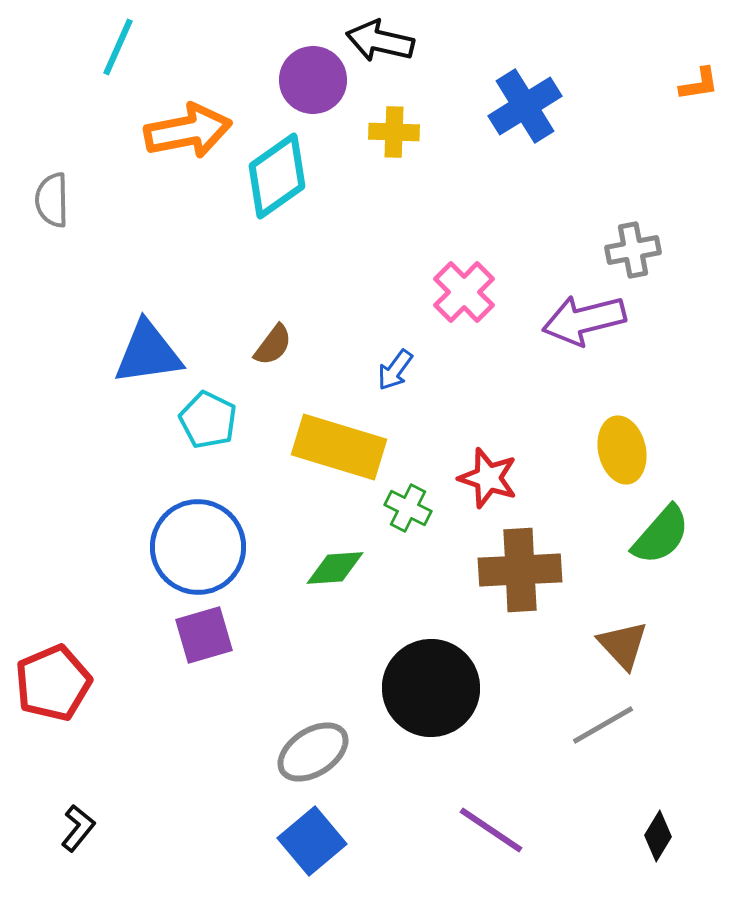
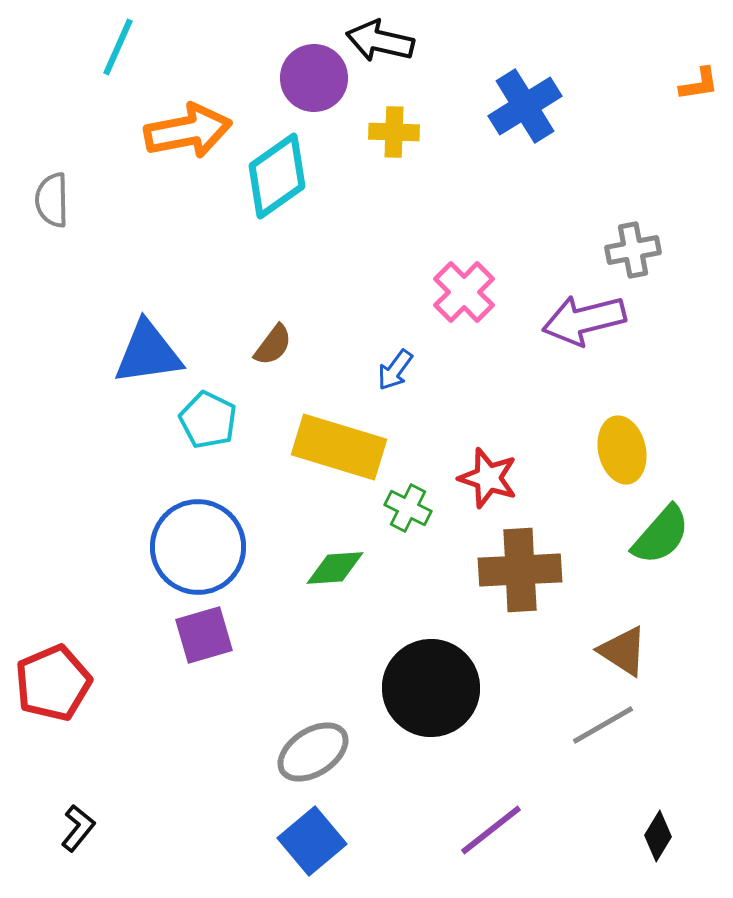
purple circle: moved 1 px right, 2 px up
brown triangle: moved 6 px down; rotated 14 degrees counterclockwise
purple line: rotated 72 degrees counterclockwise
